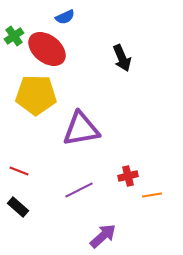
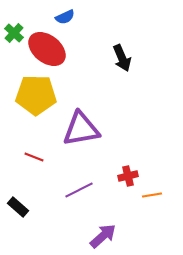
green cross: moved 3 px up; rotated 12 degrees counterclockwise
red line: moved 15 px right, 14 px up
